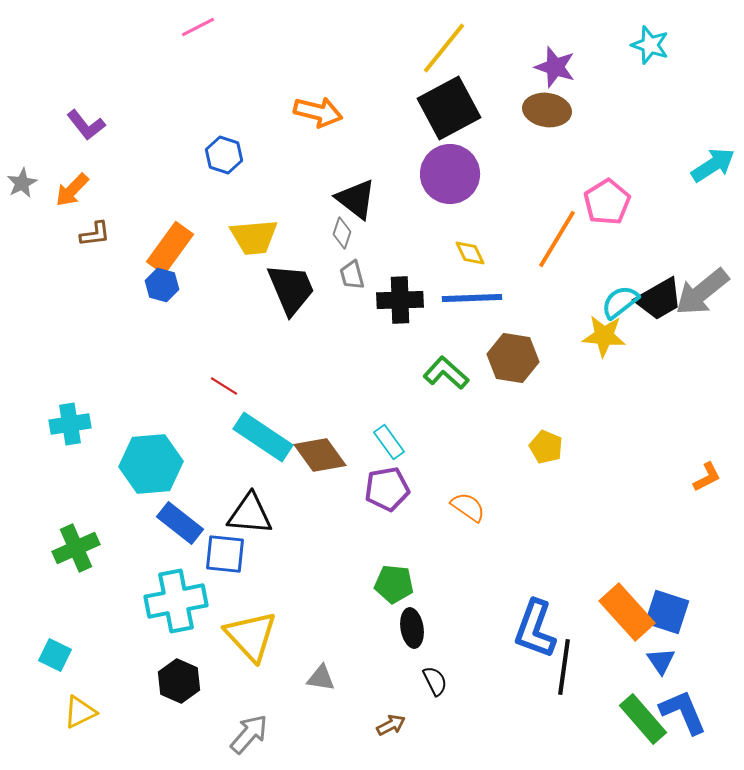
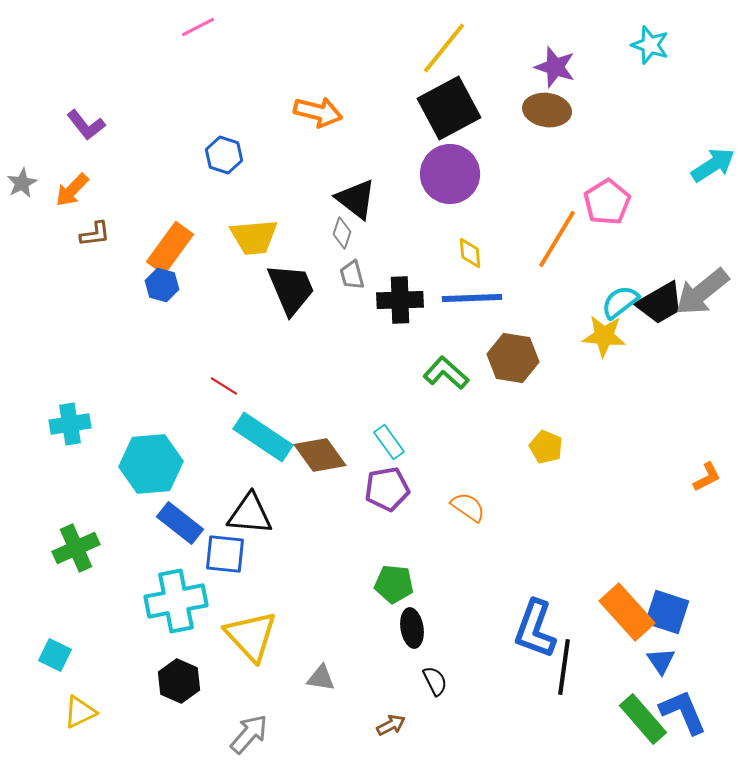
yellow diamond at (470, 253): rotated 20 degrees clockwise
black trapezoid at (659, 299): moved 1 px right, 4 px down
